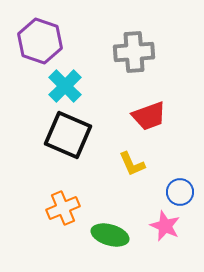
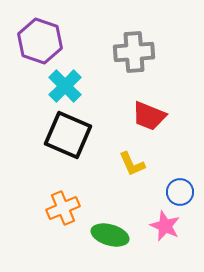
red trapezoid: rotated 42 degrees clockwise
